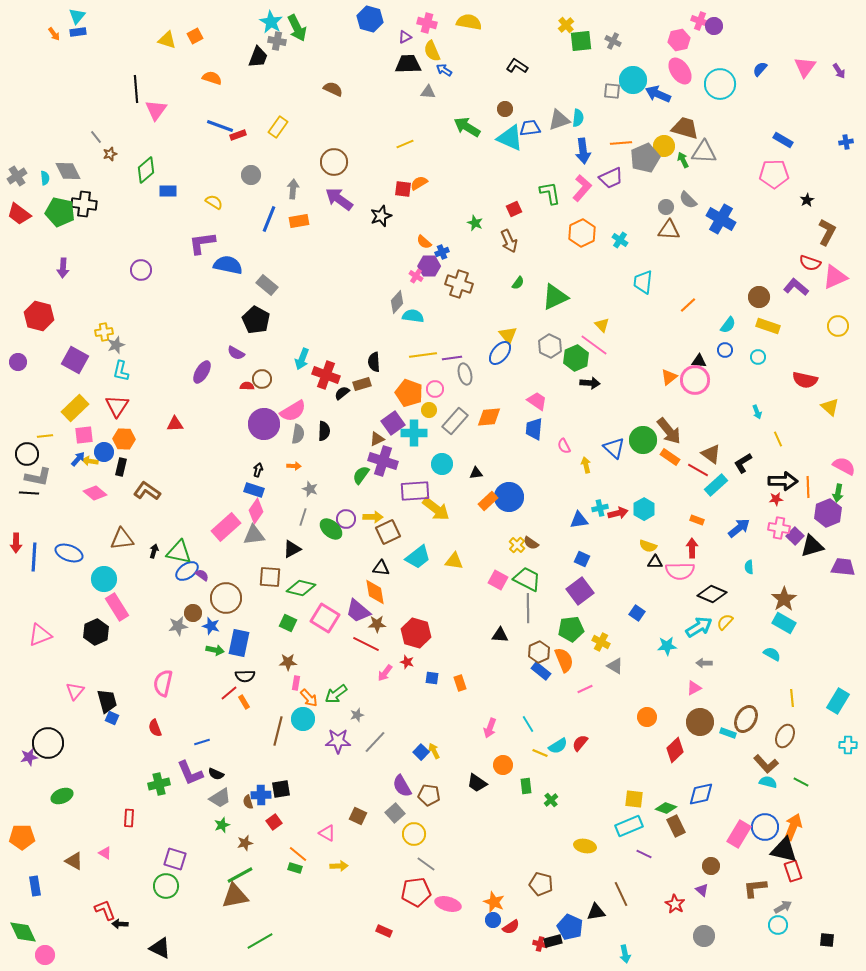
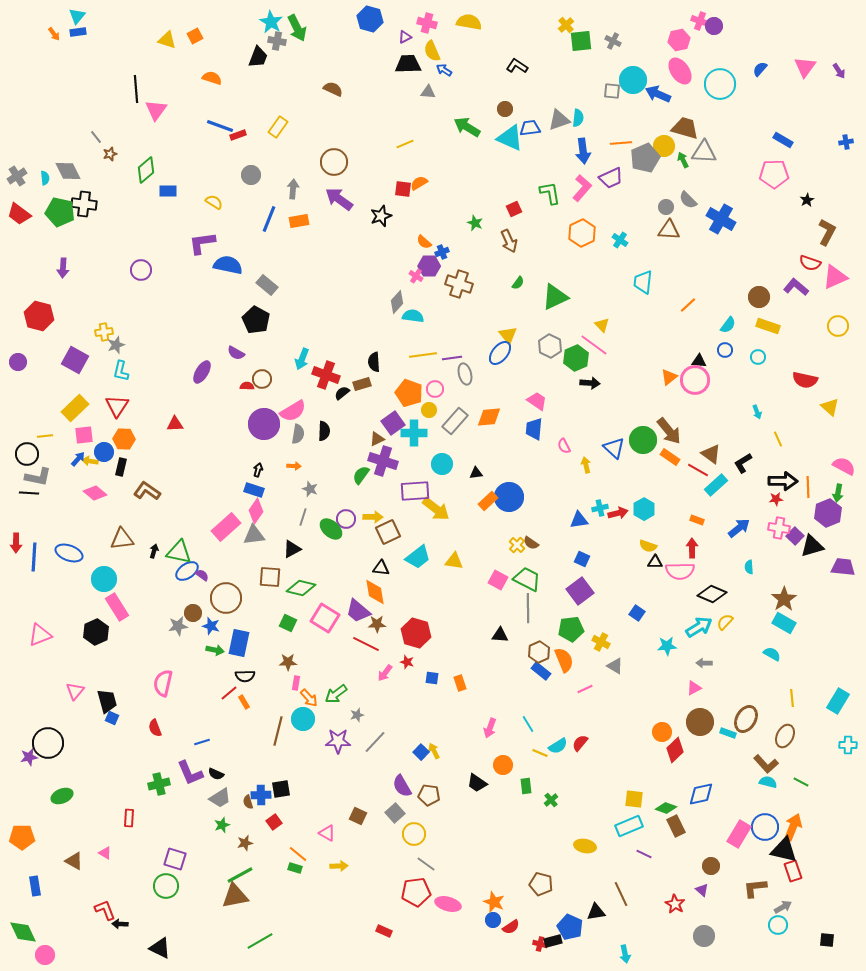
orange circle at (647, 717): moved 15 px right, 15 px down
